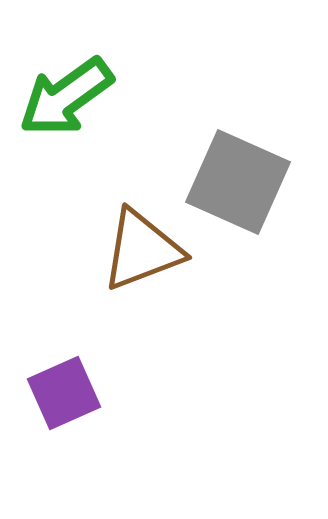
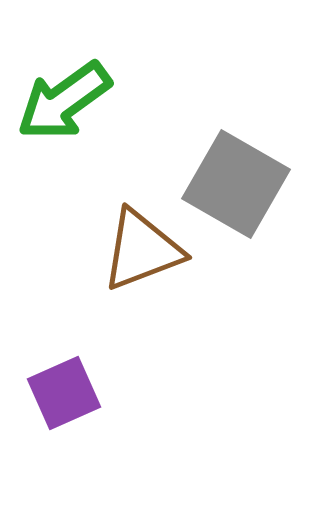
green arrow: moved 2 px left, 4 px down
gray square: moved 2 px left, 2 px down; rotated 6 degrees clockwise
